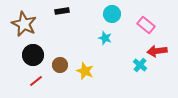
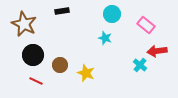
yellow star: moved 1 px right, 2 px down
red line: rotated 64 degrees clockwise
